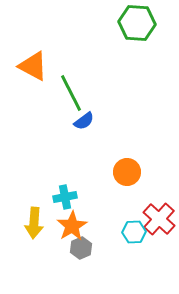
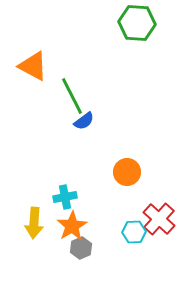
green line: moved 1 px right, 3 px down
